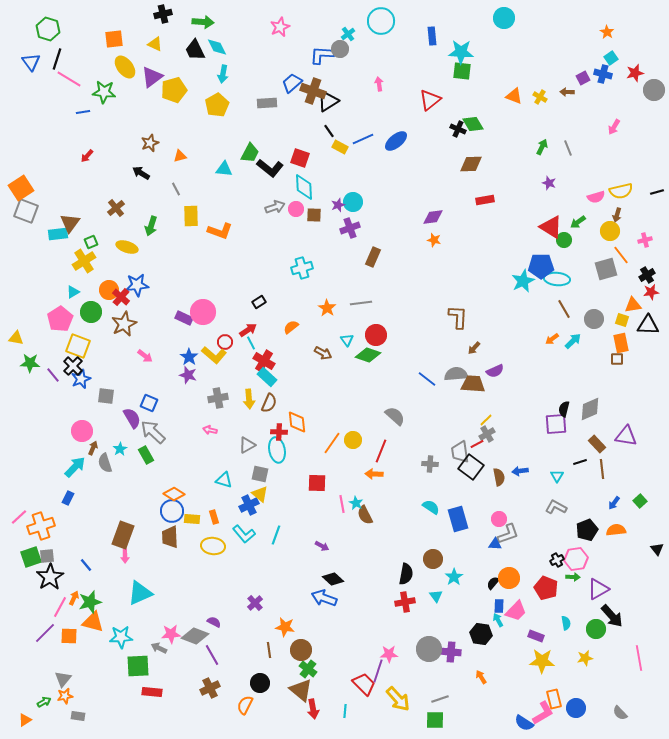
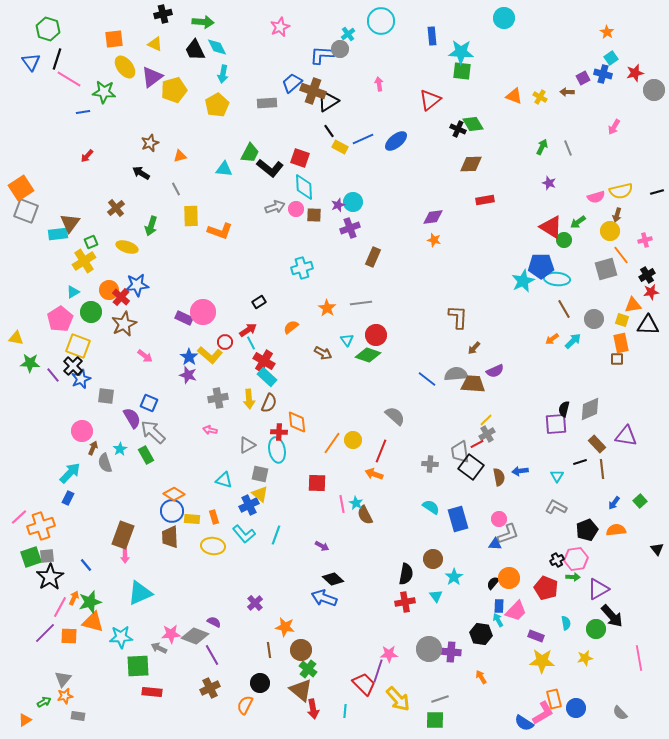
yellow L-shape at (214, 355): moved 4 px left
cyan arrow at (75, 467): moved 5 px left, 6 px down
orange arrow at (374, 474): rotated 18 degrees clockwise
